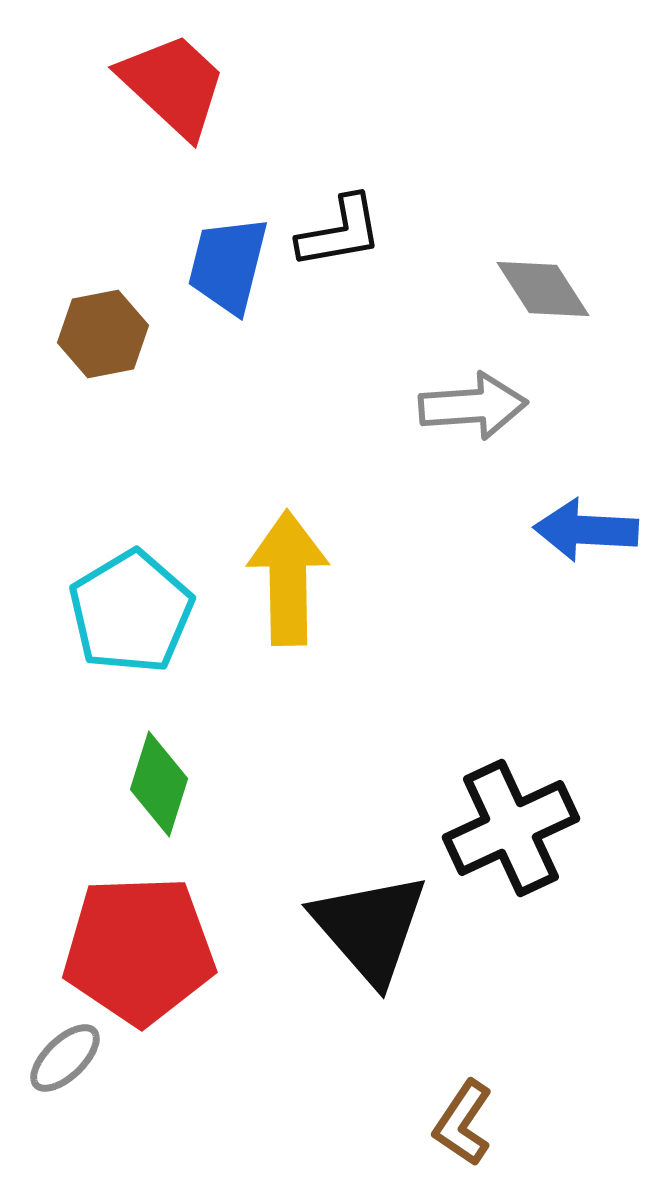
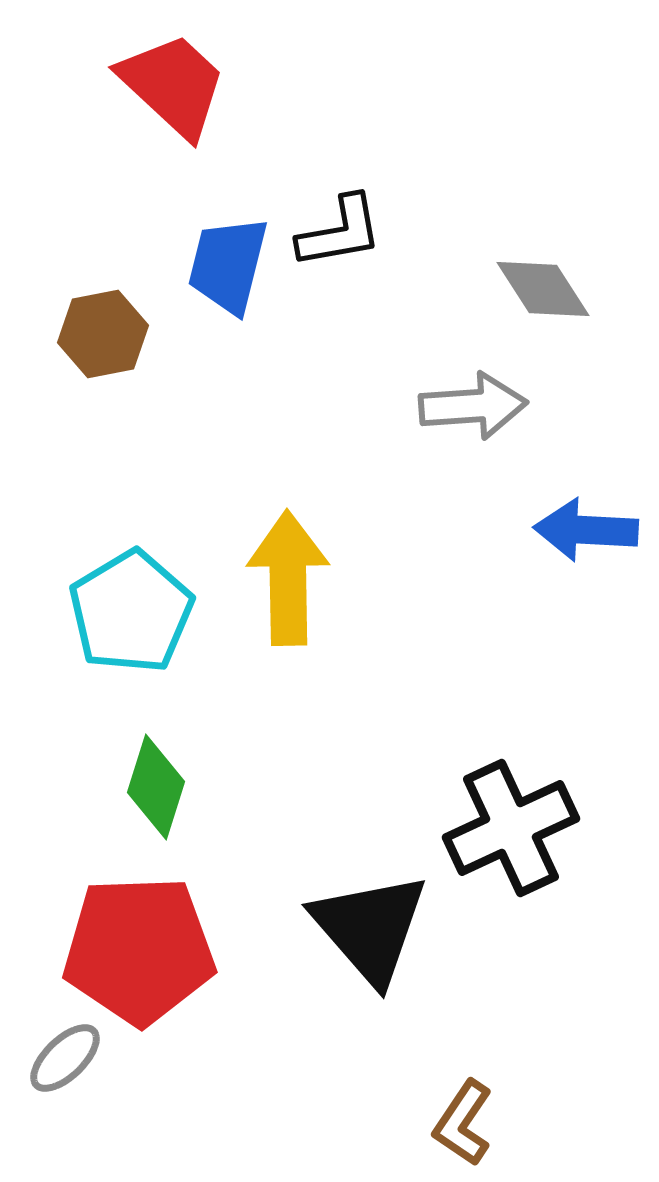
green diamond: moved 3 px left, 3 px down
